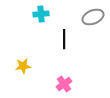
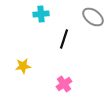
gray ellipse: rotated 60 degrees clockwise
black line: rotated 18 degrees clockwise
